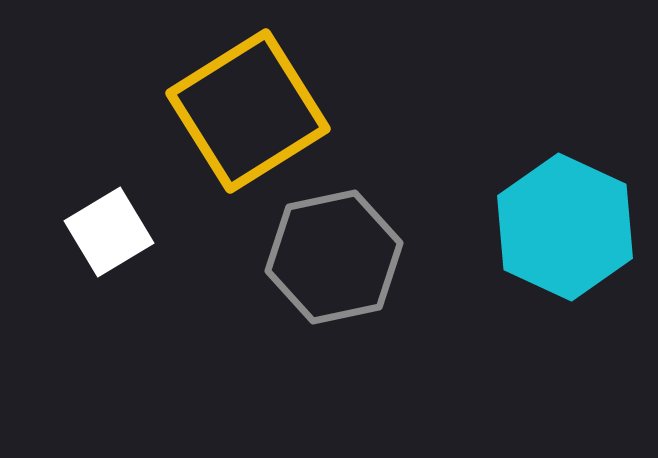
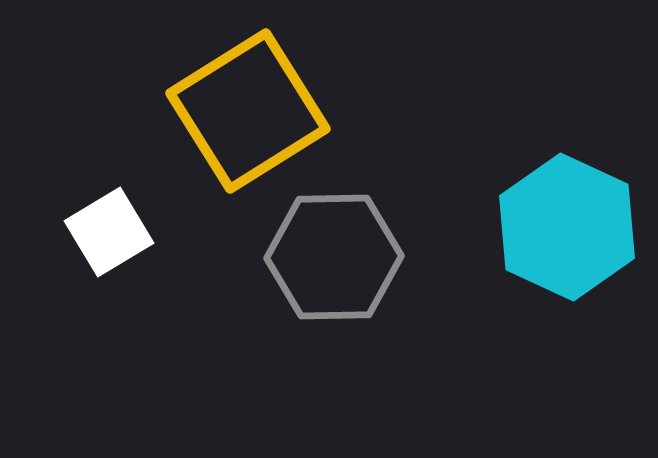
cyan hexagon: moved 2 px right
gray hexagon: rotated 11 degrees clockwise
